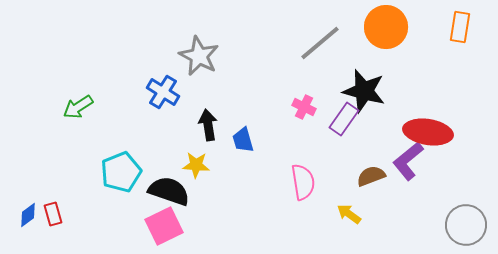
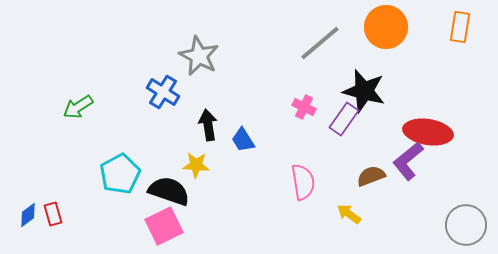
blue trapezoid: rotated 16 degrees counterclockwise
cyan pentagon: moved 1 px left, 2 px down; rotated 6 degrees counterclockwise
